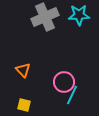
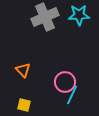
pink circle: moved 1 px right
